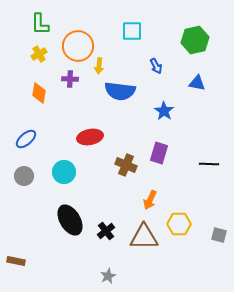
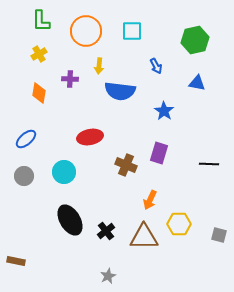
green L-shape: moved 1 px right, 3 px up
orange circle: moved 8 px right, 15 px up
